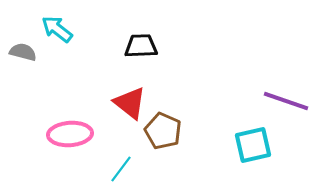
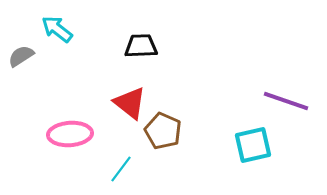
gray semicircle: moved 2 px left, 4 px down; rotated 48 degrees counterclockwise
